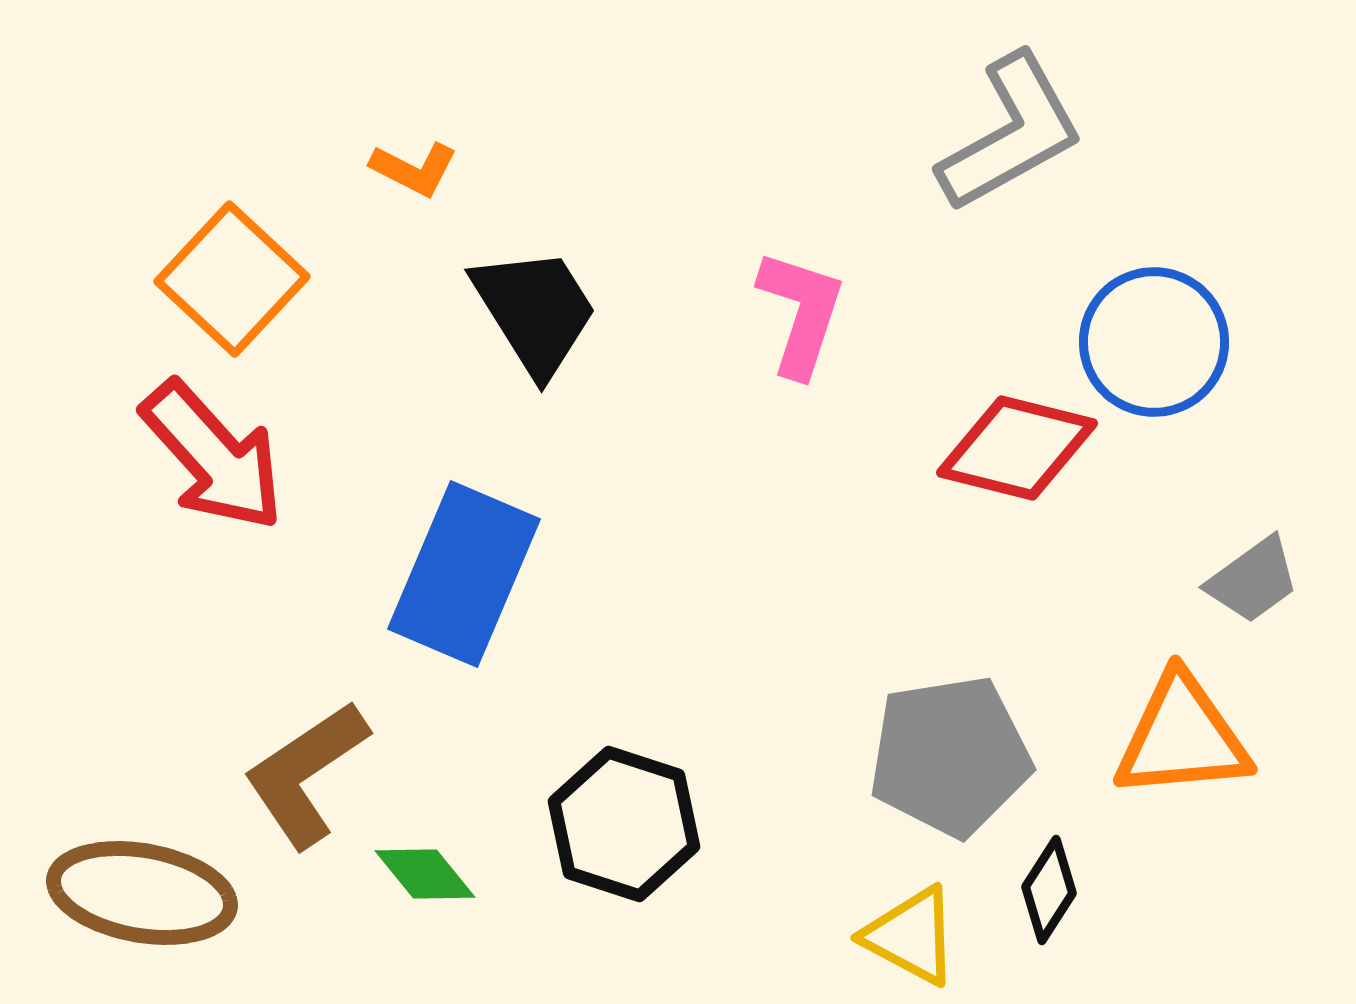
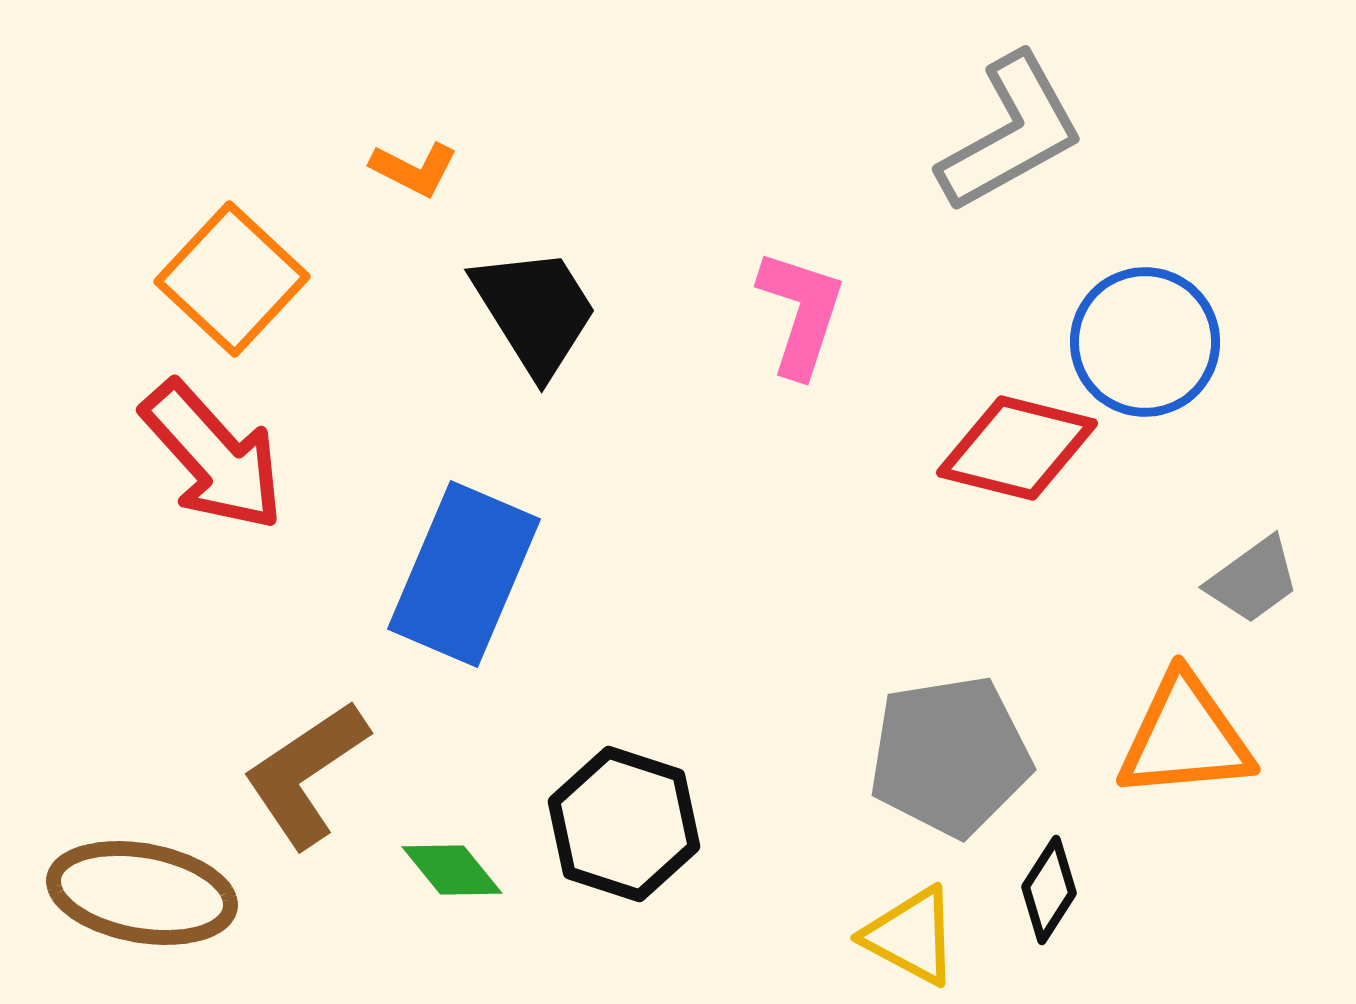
blue circle: moved 9 px left
orange triangle: moved 3 px right
green diamond: moved 27 px right, 4 px up
